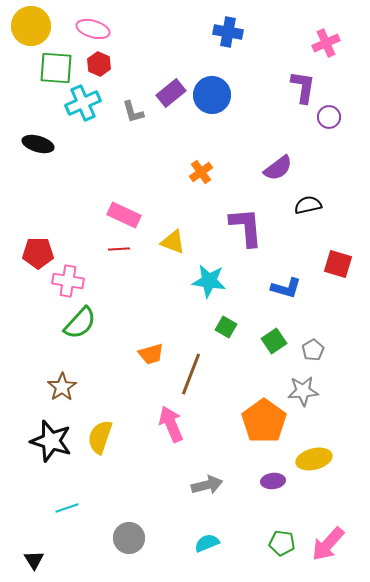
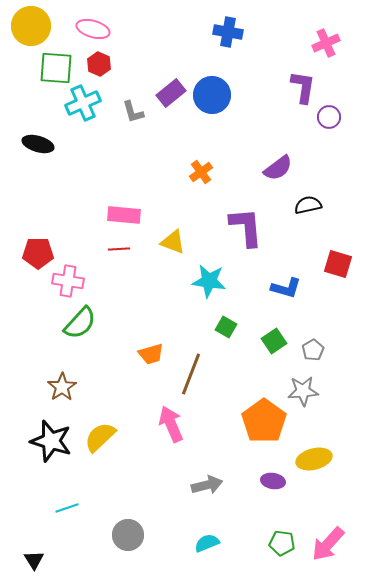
pink rectangle at (124, 215): rotated 20 degrees counterclockwise
yellow semicircle at (100, 437): rotated 28 degrees clockwise
purple ellipse at (273, 481): rotated 15 degrees clockwise
gray circle at (129, 538): moved 1 px left, 3 px up
